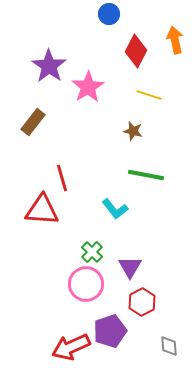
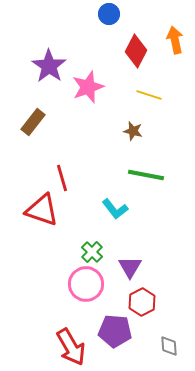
pink star: rotated 12 degrees clockwise
red triangle: rotated 15 degrees clockwise
purple pentagon: moved 5 px right; rotated 24 degrees clockwise
red arrow: rotated 96 degrees counterclockwise
